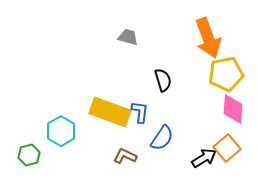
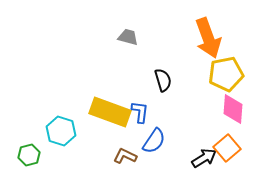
cyan hexagon: rotated 12 degrees counterclockwise
blue semicircle: moved 8 px left, 3 px down
